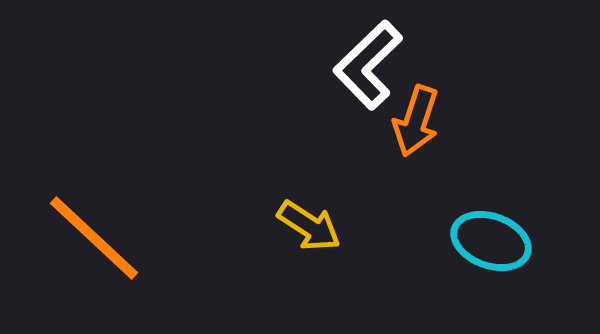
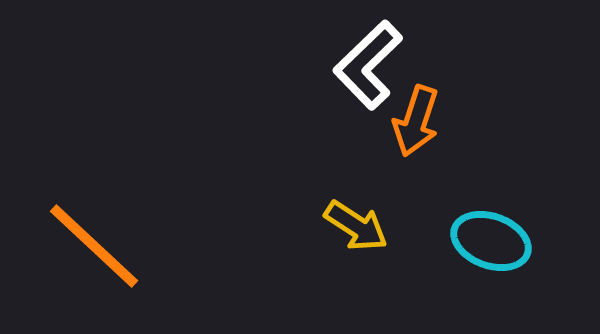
yellow arrow: moved 47 px right
orange line: moved 8 px down
